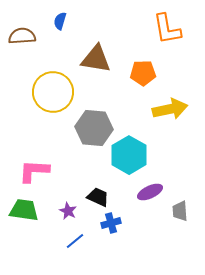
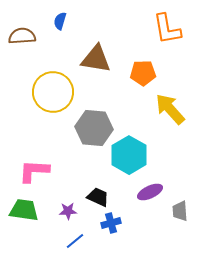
yellow arrow: rotated 120 degrees counterclockwise
purple star: rotated 30 degrees counterclockwise
